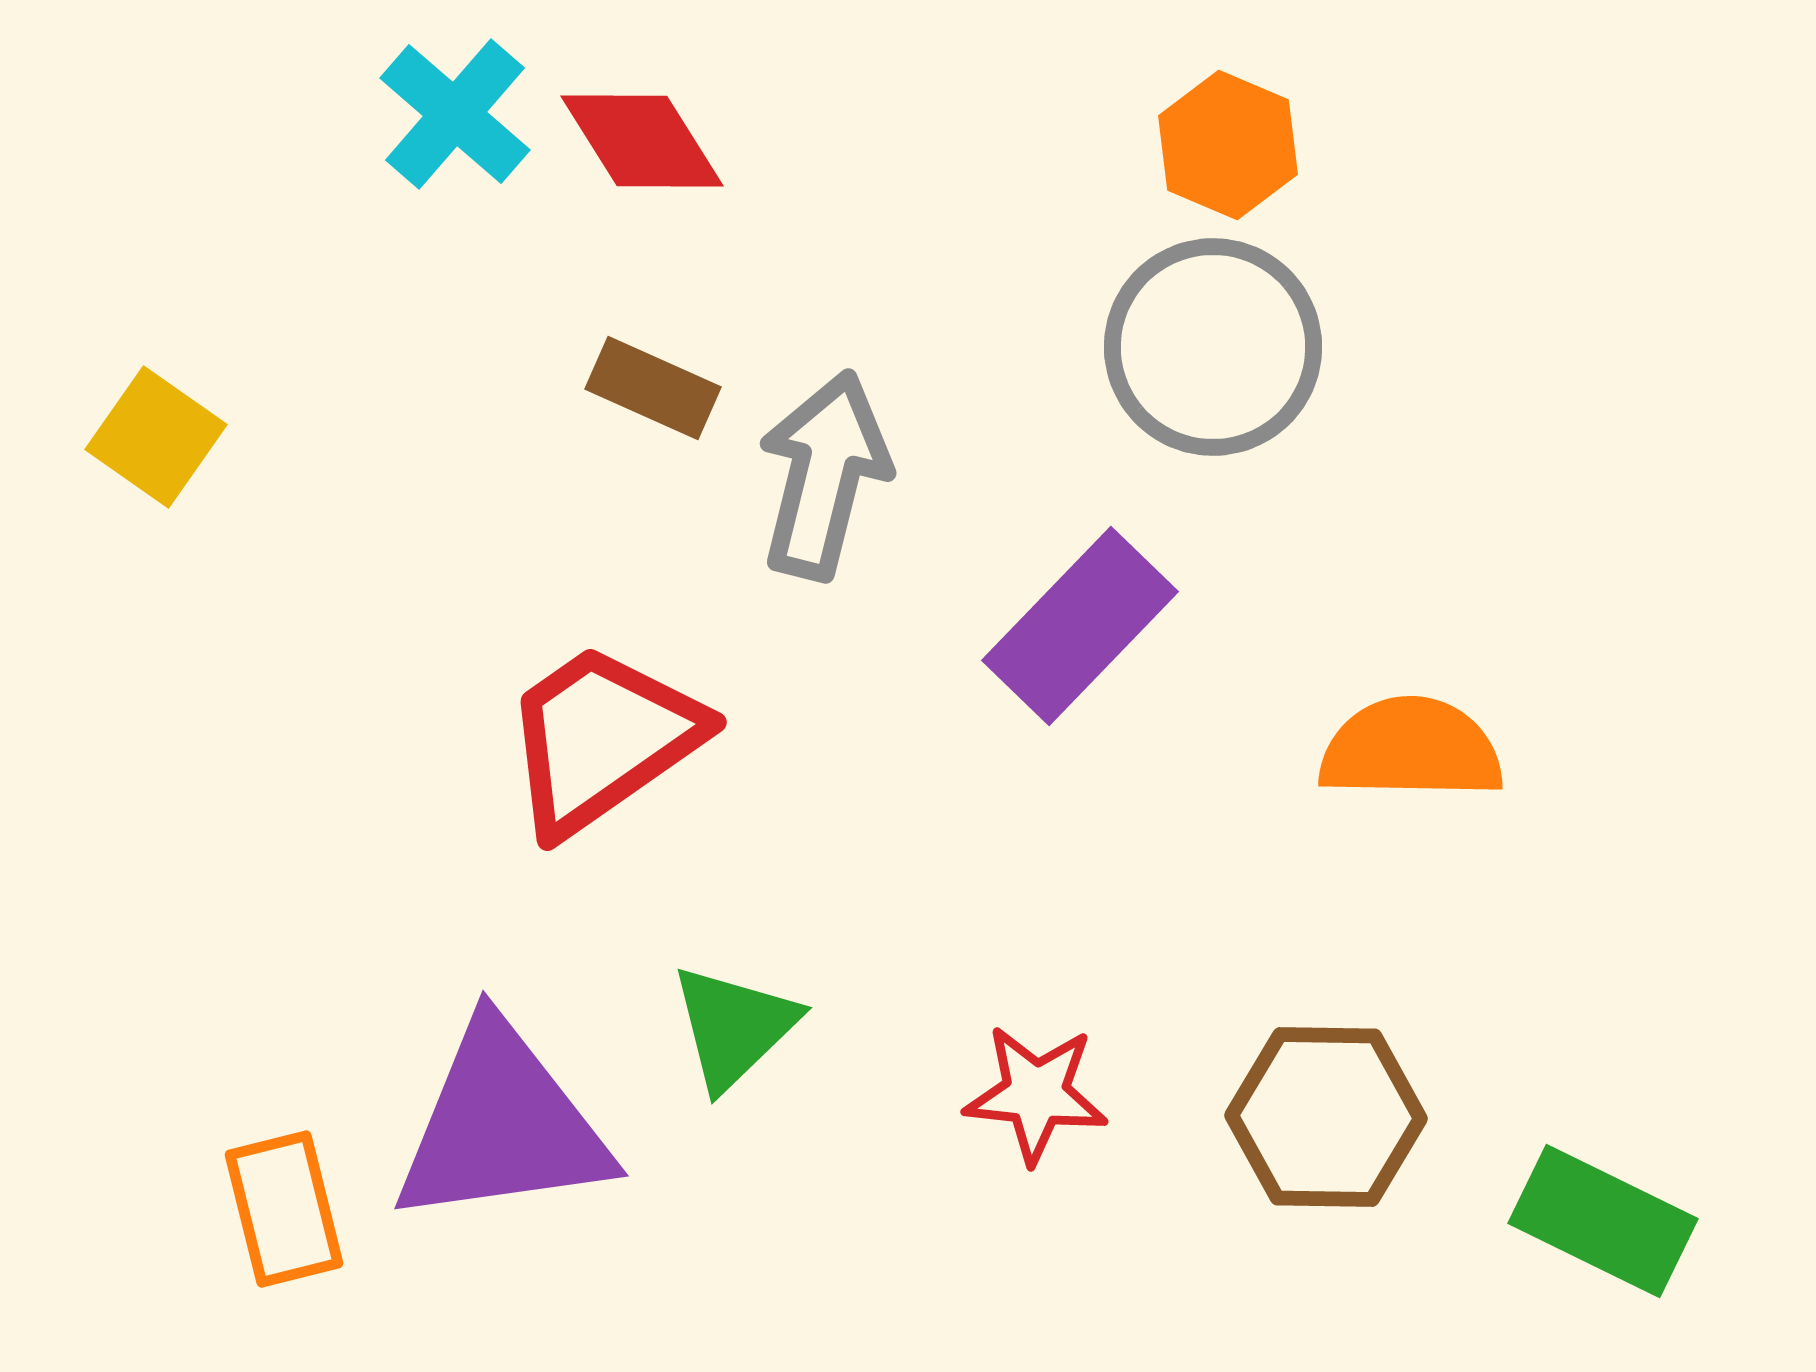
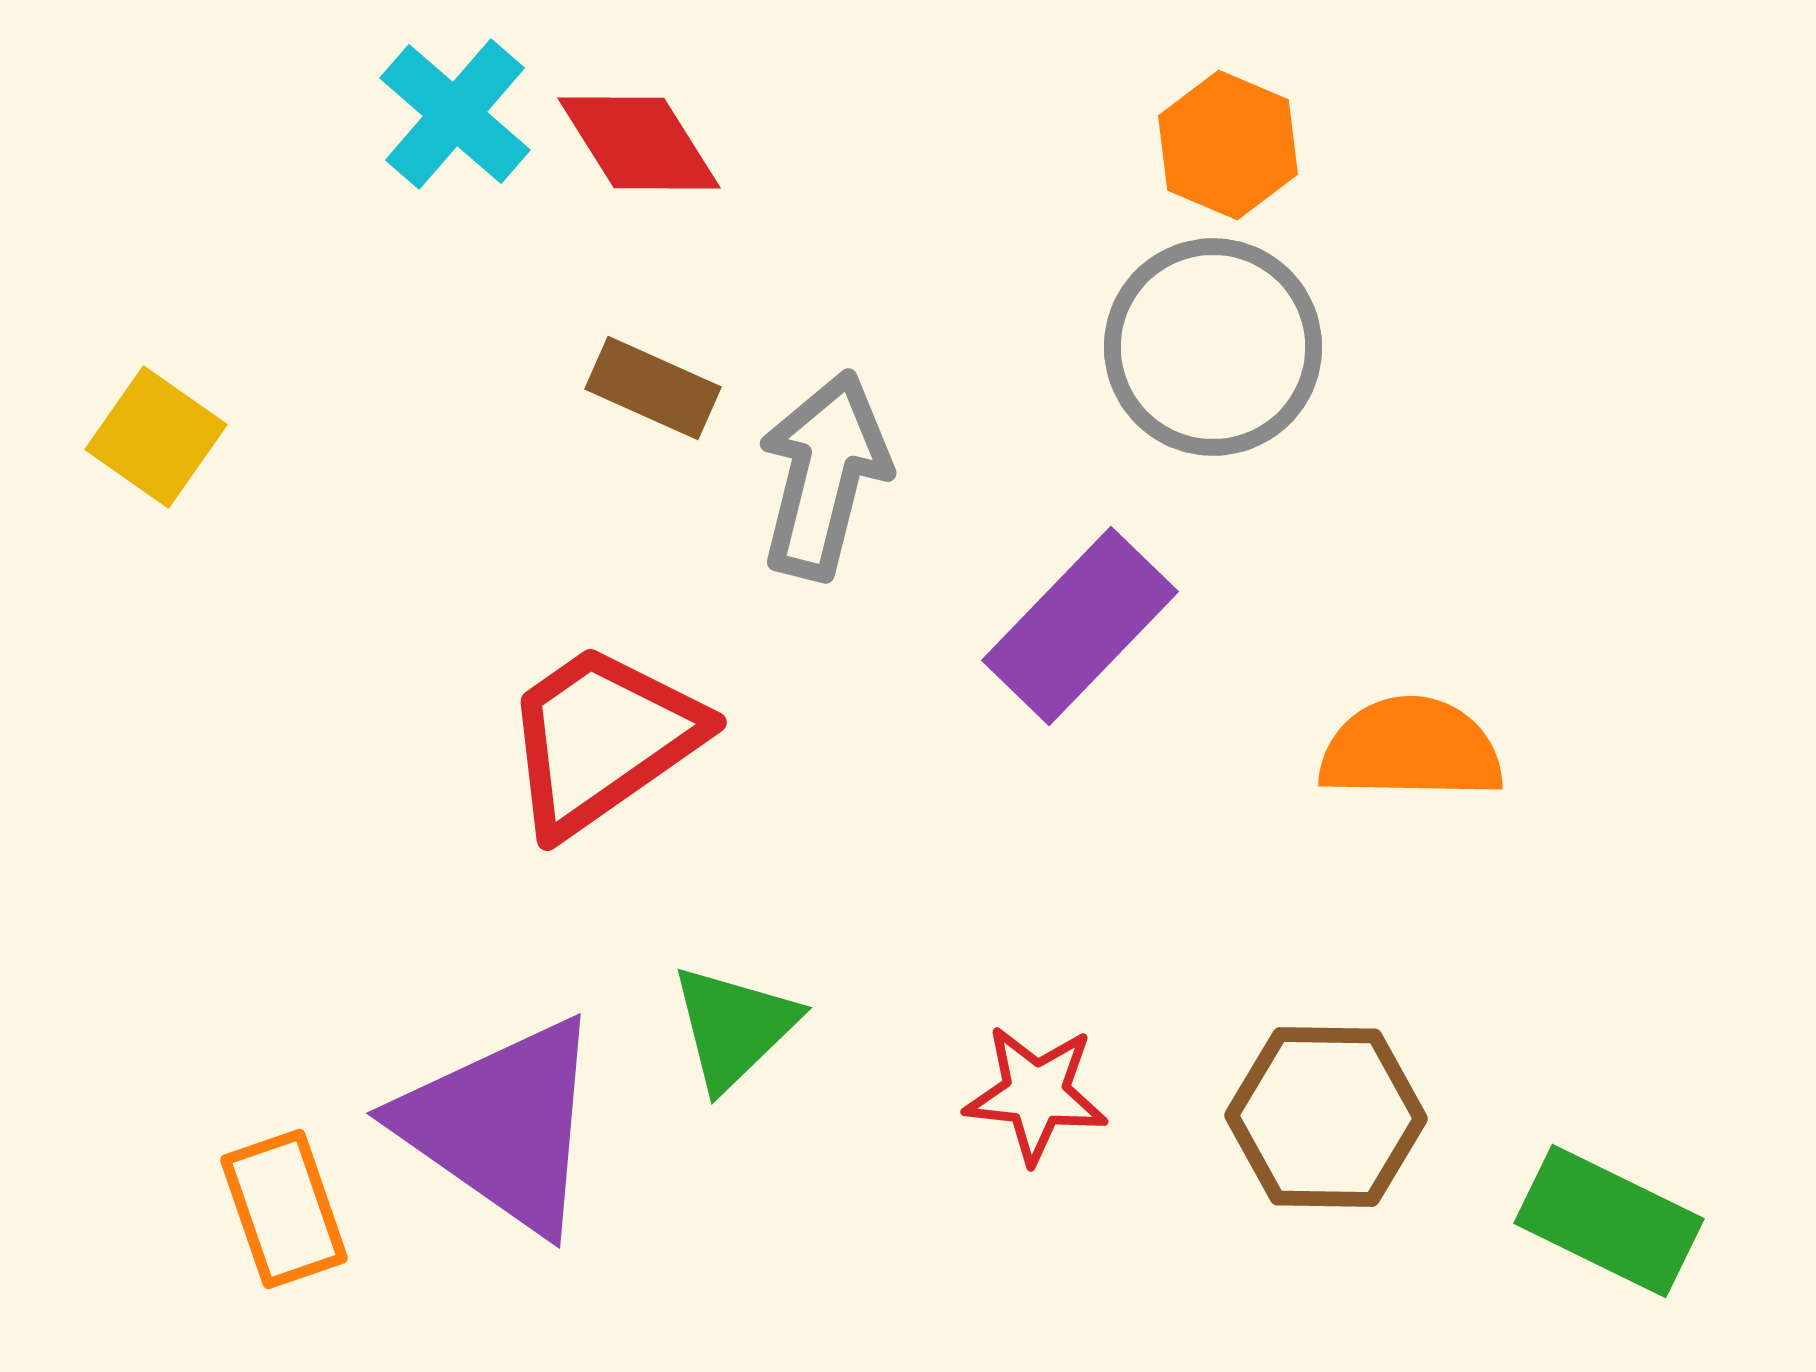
red diamond: moved 3 px left, 2 px down
purple triangle: rotated 43 degrees clockwise
orange rectangle: rotated 5 degrees counterclockwise
green rectangle: moved 6 px right
